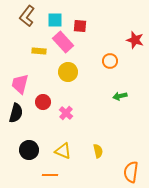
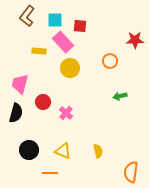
red star: rotated 18 degrees counterclockwise
yellow circle: moved 2 px right, 4 px up
orange line: moved 2 px up
